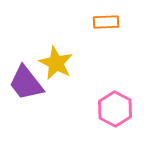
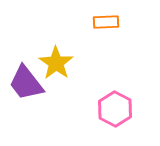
yellow star: rotated 8 degrees clockwise
